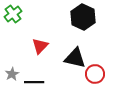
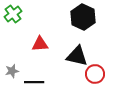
red triangle: moved 2 px up; rotated 42 degrees clockwise
black triangle: moved 2 px right, 2 px up
gray star: moved 3 px up; rotated 16 degrees clockwise
